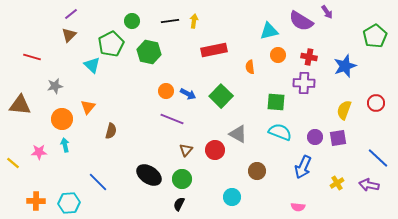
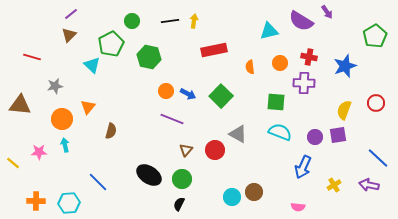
green hexagon at (149, 52): moved 5 px down
orange circle at (278, 55): moved 2 px right, 8 px down
purple square at (338, 138): moved 3 px up
brown circle at (257, 171): moved 3 px left, 21 px down
yellow cross at (337, 183): moved 3 px left, 2 px down
